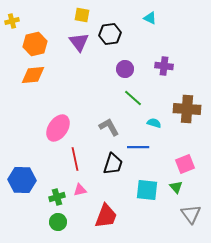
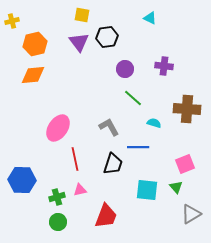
black hexagon: moved 3 px left, 3 px down
gray triangle: rotated 35 degrees clockwise
